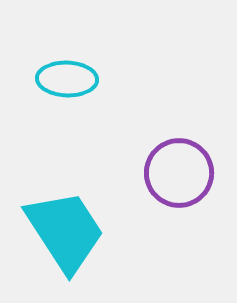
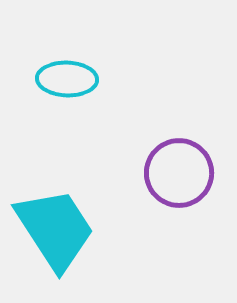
cyan trapezoid: moved 10 px left, 2 px up
